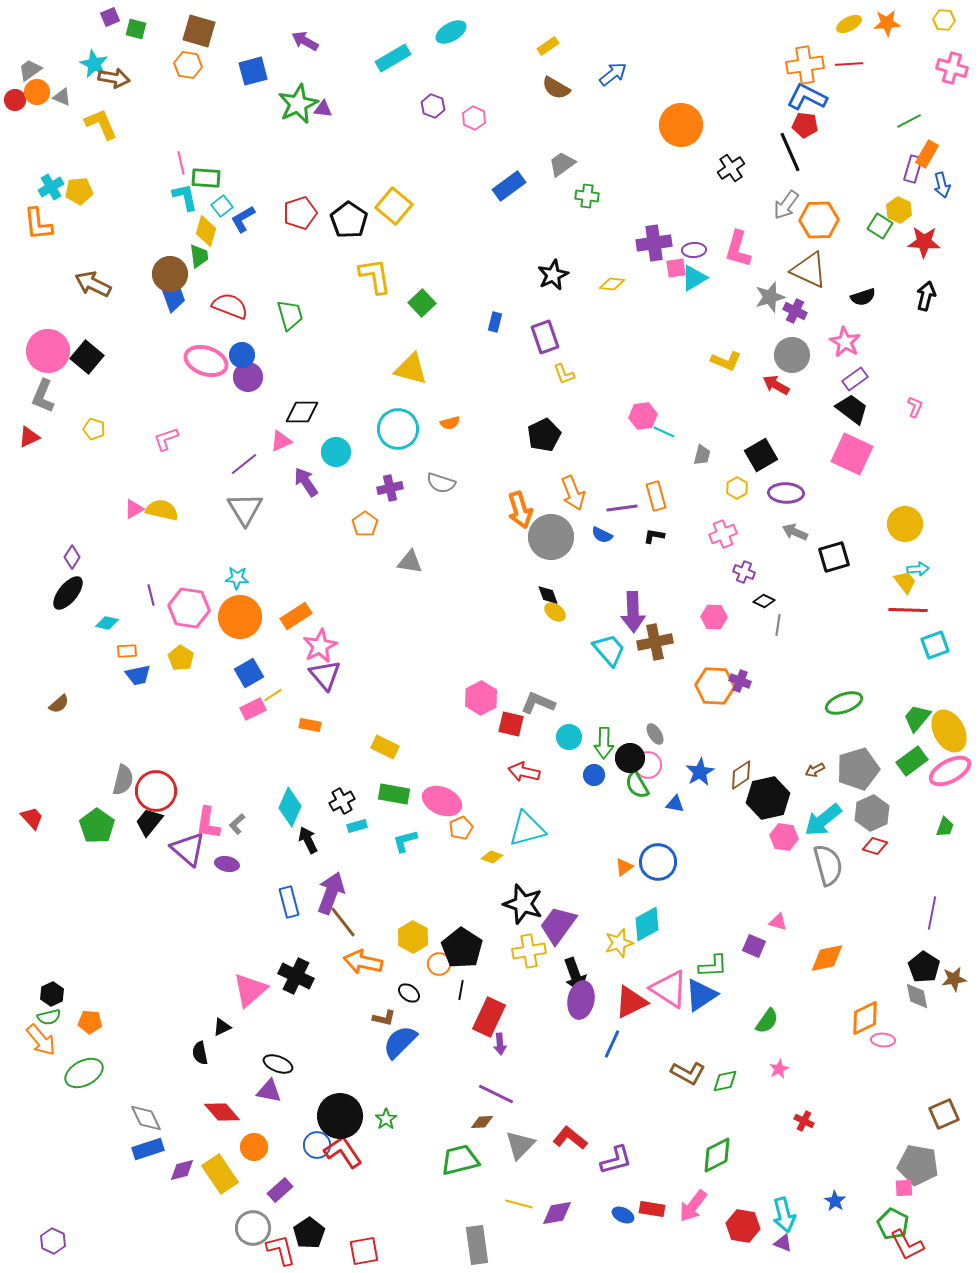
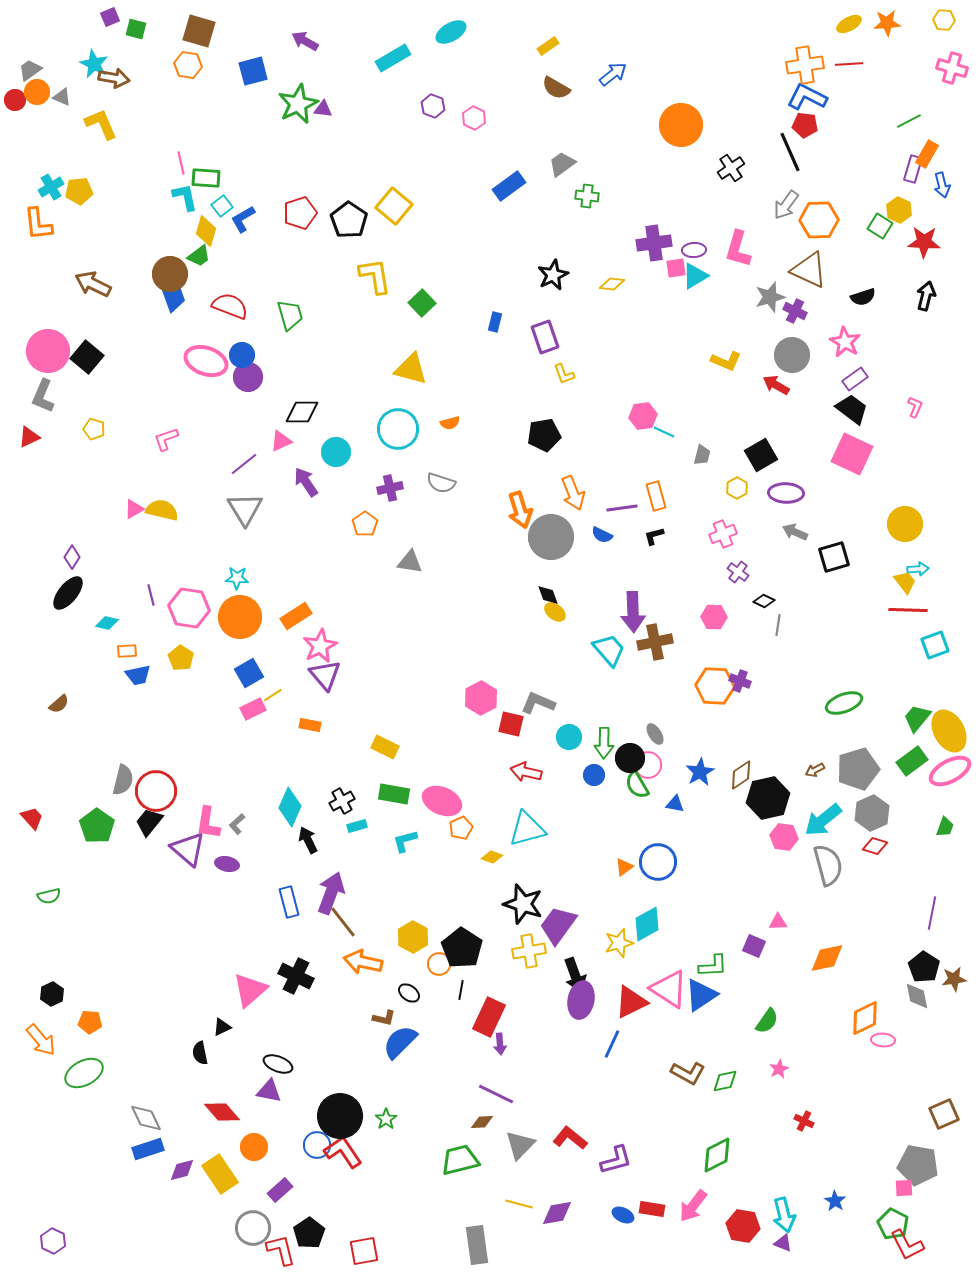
green trapezoid at (199, 256): rotated 60 degrees clockwise
cyan triangle at (694, 278): moved 1 px right, 2 px up
black pentagon at (544, 435): rotated 16 degrees clockwise
black L-shape at (654, 536): rotated 25 degrees counterclockwise
purple cross at (744, 572): moved 6 px left; rotated 15 degrees clockwise
red arrow at (524, 772): moved 2 px right
pink triangle at (778, 922): rotated 18 degrees counterclockwise
green semicircle at (49, 1017): moved 121 px up
